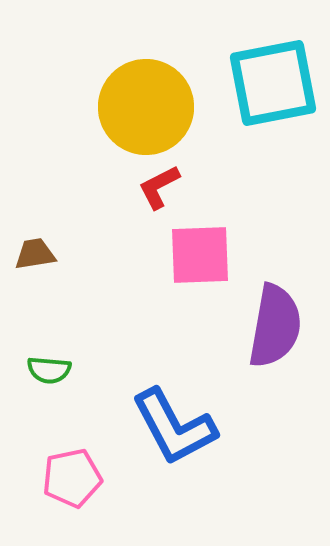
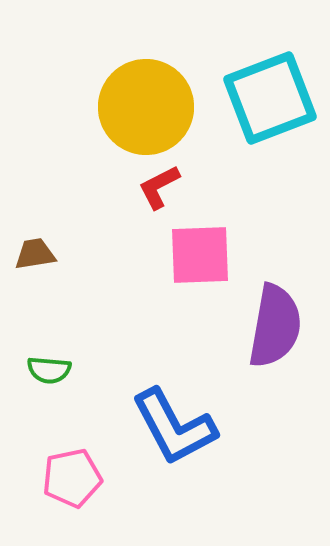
cyan square: moved 3 px left, 15 px down; rotated 10 degrees counterclockwise
